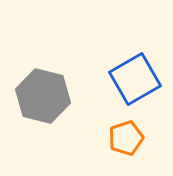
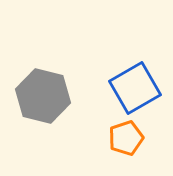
blue square: moved 9 px down
